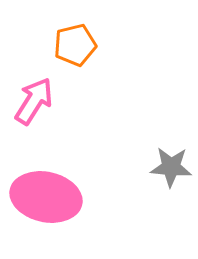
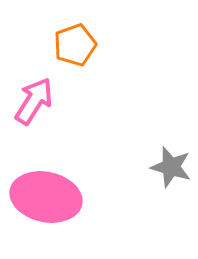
orange pentagon: rotated 6 degrees counterclockwise
gray star: rotated 12 degrees clockwise
